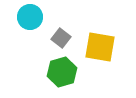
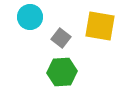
yellow square: moved 21 px up
green hexagon: rotated 12 degrees clockwise
